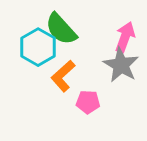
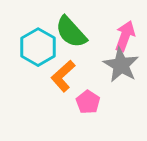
green semicircle: moved 10 px right, 3 px down
pink arrow: moved 1 px up
pink pentagon: rotated 30 degrees clockwise
